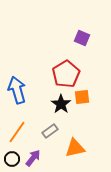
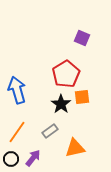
black circle: moved 1 px left
